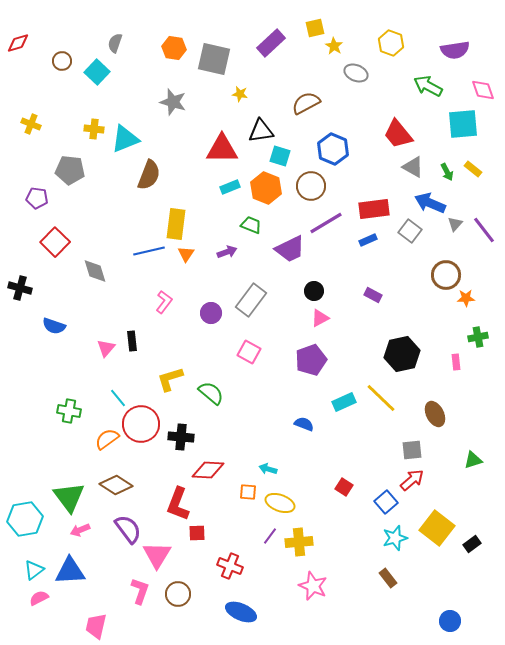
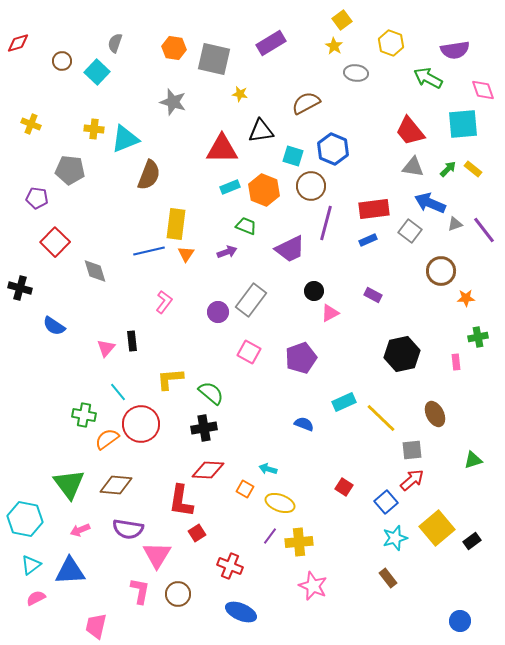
yellow square at (315, 28): moved 27 px right, 8 px up; rotated 24 degrees counterclockwise
purple rectangle at (271, 43): rotated 12 degrees clockwise
gray ellipse at (356, 73): rotated 15 degrees counterclockwise
green arrow at (428, 86): moved 8 px up
red trapezoid at (398, 134): moved 12 px right, 3 px up
cyan square at (280, 156): moved 13 px right
gray triangle at (413, 167): rotated 20 degrees counterclockwise
green arrow at (447, 172): moved 1 px right, 3 px up; rotated 108 degrees counterclockwise
orange hexagon at (266, 188): moved 2 px left, 2 px down
purple line at (326, 223): rotated 44 degrees counterclockwise
gray triangle at (455, 224): rotated 28 degrees clockwise
green trapezoid at (251, 225): moved 5 px left, 1 px down
brown circle at (446, 275): moved 5 px left, 4 px up
purple circle at (211, 313): moved 7 px right, 1 px up
pink triangle at (320, 318): moved 10 px right, 5 px up
blue semicircle at (54, 326): rotated 15 degrees clockwise
purple pentagon at (311, 360): moved 10 px left, 2 px up
yellow L-shape at (170, 379): rotated 12 degrees clockwise
cyan line at (118, 398): moved 6 px up
yellow line at (381, 398): moved 20 px down
green cross at (69, 411): moved 15 px right, 4 px down
black cross at (181, 437): moved 23 px right, 9 px up; rotated 15 degrees counterclockwise
brown diamond at (116, 485): rotated 28 degrees counterclockwise
orange square at (248, 492): moved 3 px left, 3 px up; rotated 24 degrees clockwise
green triangle at (69, 497): moved 13 px up
red L-shape at (178, 504): moved 3 px right, 3 px up; rotated 12 degrees counterclockwise
cyan hexagon at (25, 519): rotated 20 degrees clockwise
yellow square at (437, 528): rotated 12 degrees clockwise
purple semicircle at (128, 529): rotated 136 degrees clockwise
red square at (197, 533): rotated 30 degrees counterclockwise
black rectangle at (472, 544): moved 3 px up
cyan triangle at (34, 570): moved 3 px left, 5 px up
pink L-shape at (140, 591): rotated 8 degrees counterclockwise
pink semicircle at (39, 598): moved 3 px left
blue circle at (450, 621): moved 10 px right
